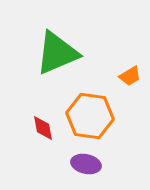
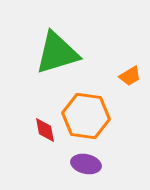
green triangle: rotated 6 degrees clockwise
orange hexagon: moved 4 px left
red diamond: moved 2 px right, 2 px down
